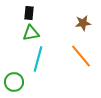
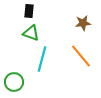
black rectangle: moved 2 px up
green triangle: rotated 30 degrees clockwise
cyan line: moved 4 px right
